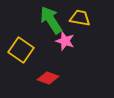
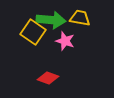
green arrow: rotated 128 degrees clockwise
yellow square: moved 12 px right, 18 px up
